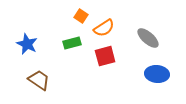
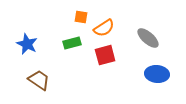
orange square: moved 1 px down; rotated 24 degrees counterclockwise
red square: moved 1 px up
